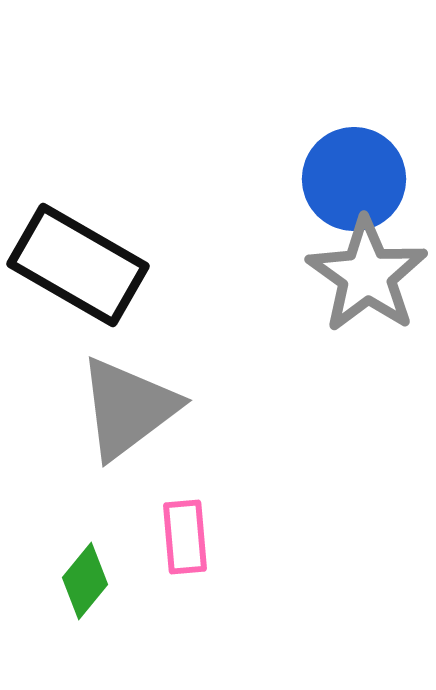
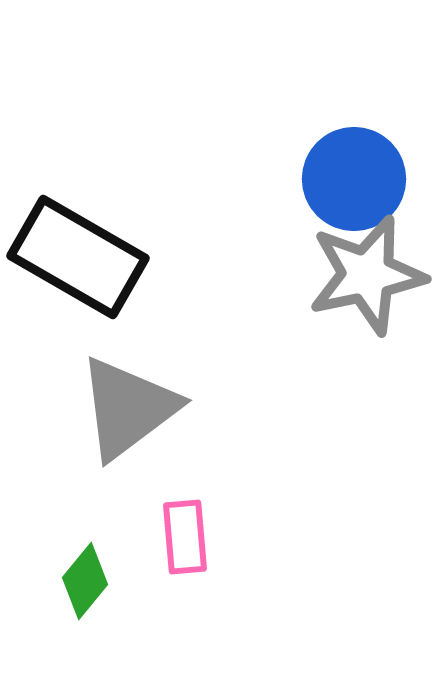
black rectangle: moved 8 px up
gray star: rotated 25 degrees clockwise
